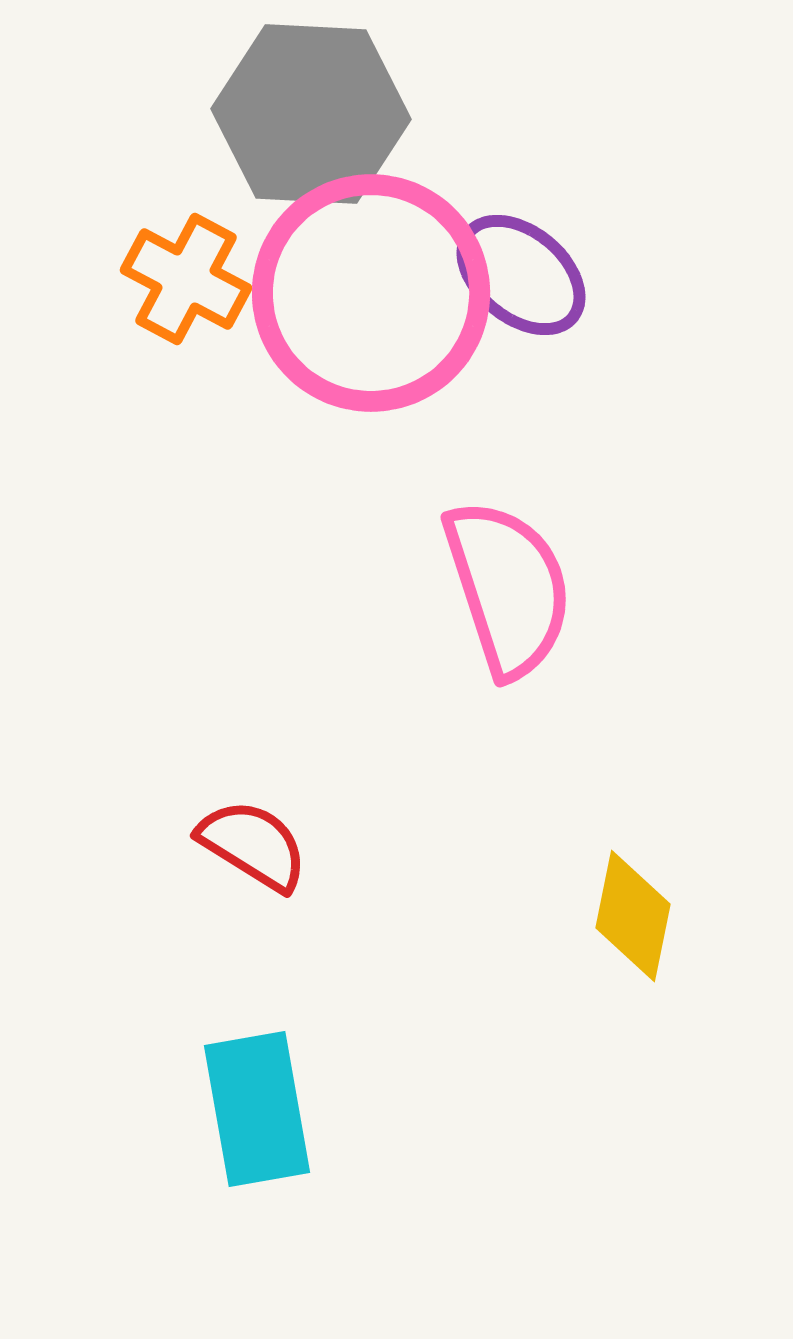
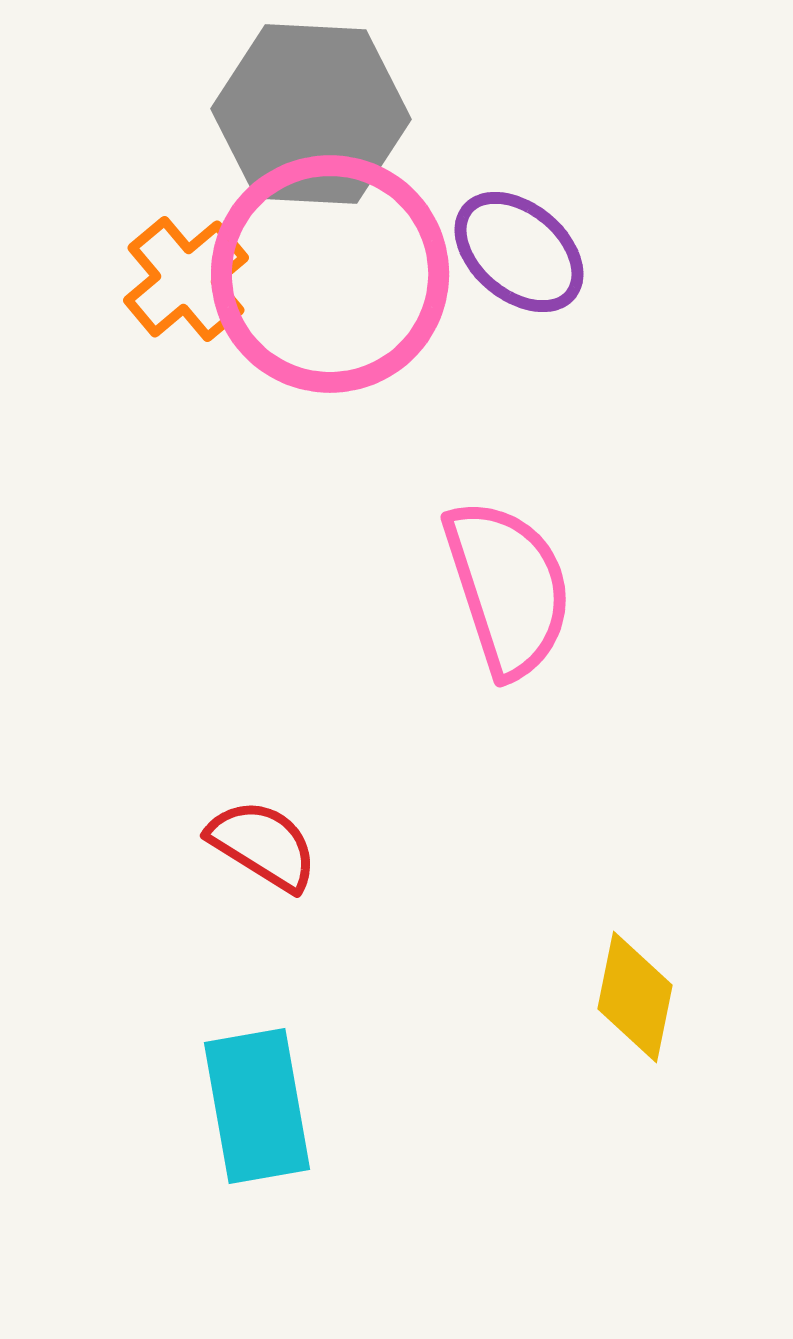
purple ellipse: moved 2 px left, 23 px up
orange cross: rotated 22 degrees clockwise
pink circle: moved 41 px left, 19 px up
red semicircle: moved 10 px right
yellow diamond: moved 2 px right, 81 px down
cyan rectangle: moved 3 px up
